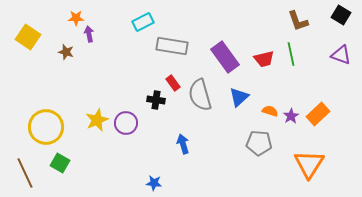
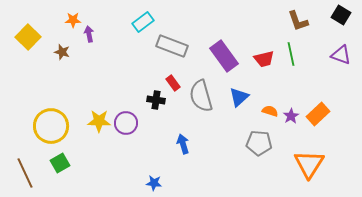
orange star: moved 3 px left, 2 px down
cyan rectangle: rotated 10 degrees counterclockwise
yellow square: rotated 10 degrees clockwise
gray rectangle: rotated 12 degrees clockwise
brown star: moved 4 px left
purple rectangle: moved 1 px left, 1 px up
gray semicircle: moved 1 px right, 1 px down
yellow star: moved 2 px right, 1 px down; rotated 25 degrees clockwise
yellow circle: moved 5 px right, 1 px up
green square: rotated 30 degrees clockwise
